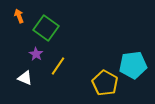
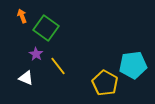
orange arrow: moved 3 px right
yellow line: rotated 72 degrees counterclockwise
white triangle: moved 1 px right
